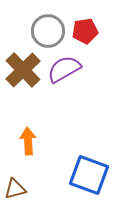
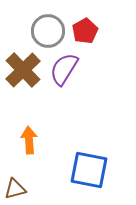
red pentagon: rotated 20 degrees counterclockwise
purple semicircle: rotated 28 degrees counterclockwise
orange arrow: moved 1 px right, 1 px up
blue square: moved 5 px up; rotated 9 degrees counterclockwise
